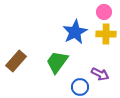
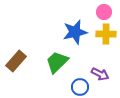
blue star: rotated 15 degrees clockwise
green trapezoid: rotated 10 degrees clockwise
